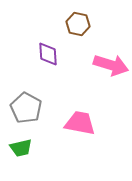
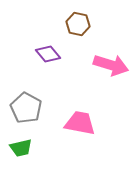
purple diamond: rotated 35 degrees counterclockwise
